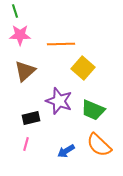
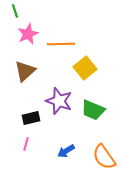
pink star: moved 8 px right, 1 px up; rotated 25 degrees counterclockwise
yellow square: moved 2 px right; rotated 10 degrees clockwise
orange semicircle: moved 5 px right, 12 px down; rotated 12 degrees clockwise
